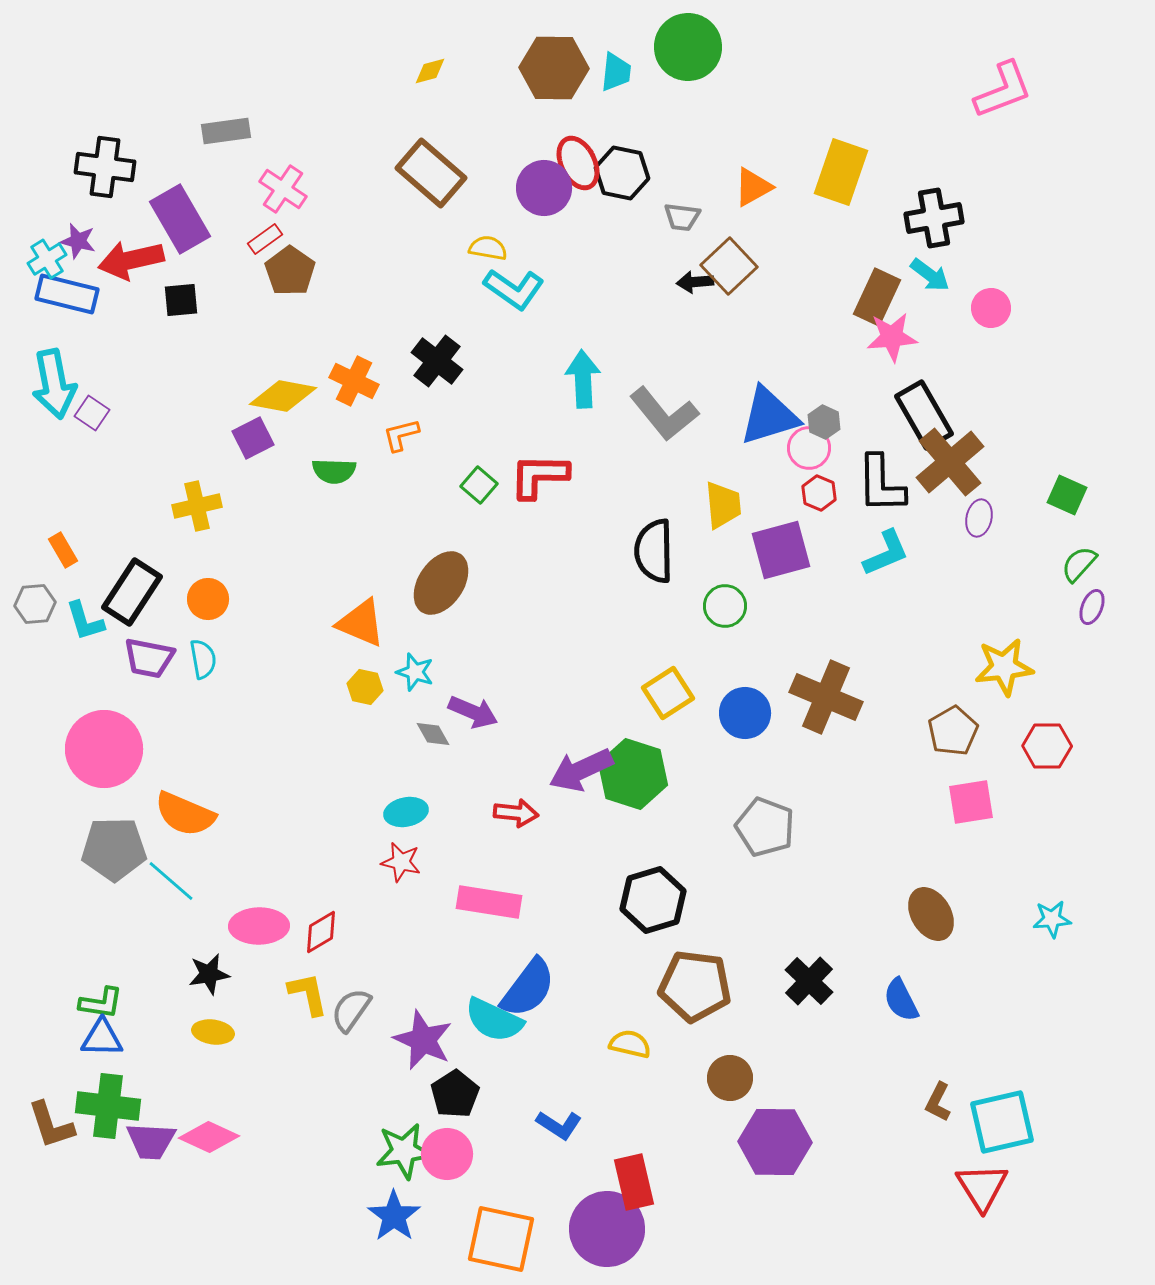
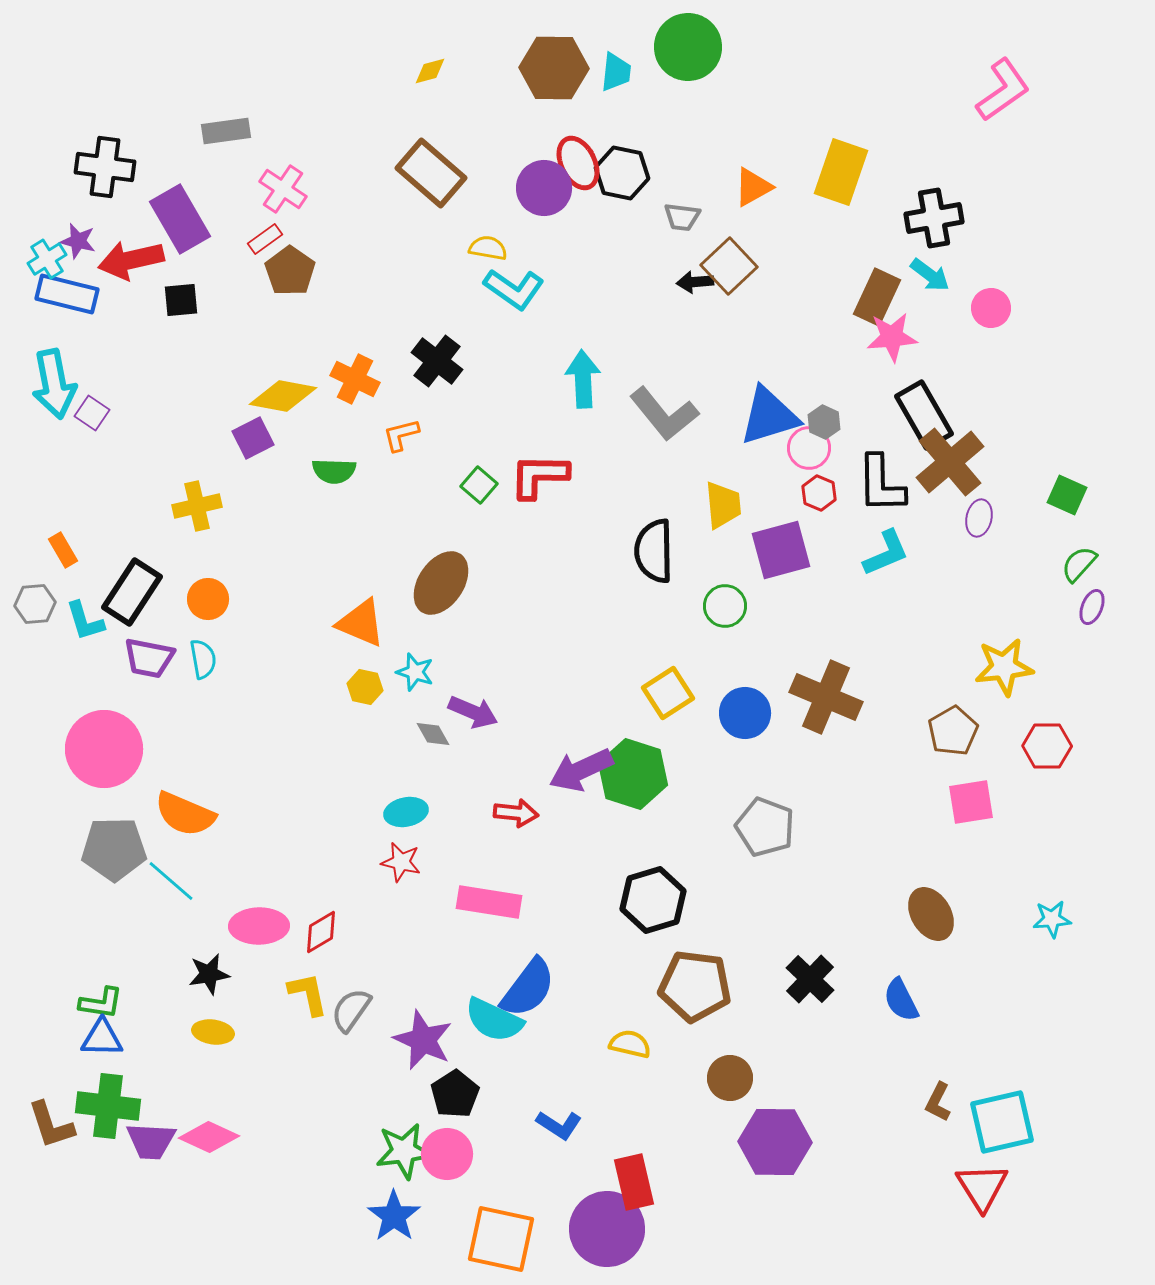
pink L-shape at (1003, 90): rotated 14 degrees counterclockwise
orange cross at (354, 381): moved 1 px right, 2 px up
black cross at (809, 981): moved 1 px right, 2 px up
